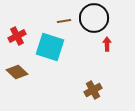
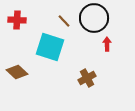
brown line: rotated 56 degrees clockwise
red cross: moved 16 px up; rotated 30 degrees clockwise
brown cross: moved 6 px left, 12 px up
